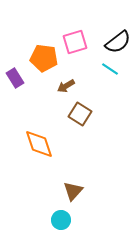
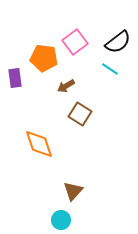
pink square: rotated 20 degrees counterclockwise
purple rectangle: rotated 24 degrees clockwise
